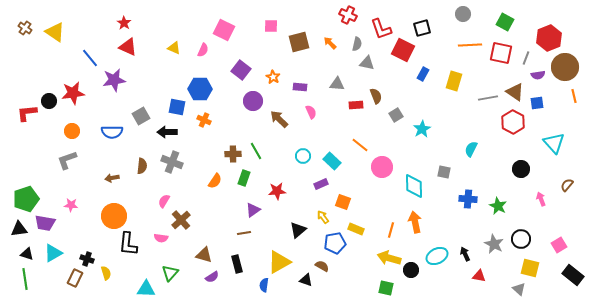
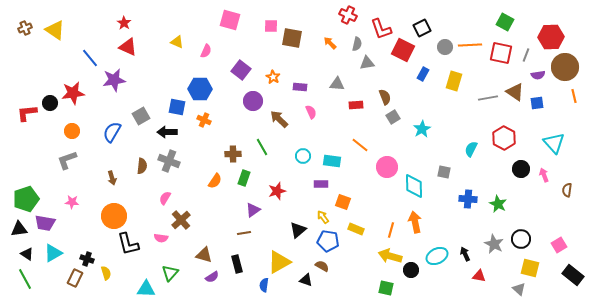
gray circle at (463, 14): moved 18 px left, 33 px down
brown cross at (25, 28): rotated 32 degrees clockwise
black square at (422, 28): rotated 12 degrees counterclockwise
pink square at (224, 30): moved 6 px right, 10 px up; rotated 10 degrees counterclockwise
yellow triangle at (55, 32): moved 2 px up
red hexagon at (549, 38): moved 2 px right, 1 px up; rotated 20 degrees clockwise
brown square at (299, 42): moved 7 px left, 4 px up; rotated 25 degrees clockwise
yellow triangle at (174, 48): moved 3 px right, 6 px up
pink semicircle at (203, 50): moved 3 px right, 1 px down
gray line at (526, 58): moved 3 px up
gray triangle at (367, 63): rotated 21 degrees counterclockwise
brown semicircle at (376, 96): moved 9 px right, 1 px down
black circle at (49, 101): moved 1 px right, 2 px down
gray square at (396, 115): moved 3 px left, 2 px down
red hexagon at (513, 122): moved 9 px left, 16 px down
blue semicircle at (112, 132): rotated 120 degrees clockwise
green line at (256, 151): moved 6 px right, 4 px up
cyan rectangle at (332, 161): rotated 36 degrees counterclockwise
gray cross at (172, 162): moved 3 px left, 1 px up
pink circle at (382, 167): moved 5 px right
brown arrow at (112, 178): rotated 96 degrees counterclockwise
purple rectangle at (321, 184): rotated 24 degrees clockwise
brown semicircle at (567, 185): moved 5 px down; rotated 32 degrees counterclockwise
red star at (277, 191): rotated 12 degrees counterclockwise
pink arrow at (541, 199): moved 3 px right, 24 px up
pink semicircle at (164, 201): moved 1 px right, 3 px up
pink star at (71, 205): moved 1 px right, 3 px up
green star at (498, 206): moved 2 px up
blue pentagon at (335, 243): moved 7 px left, 2 px up; rotated 20 degrees clockwise
black L-shape at (128, 244): rotated 20 degrees counterclockwise
black triangle at (27, 254): rotated 16 degrees clockwise
yellow arrow at (389, 258): moved 1 px right, 2 px up
green line at (25, 279): rotated 20 degrees counterclockwise
